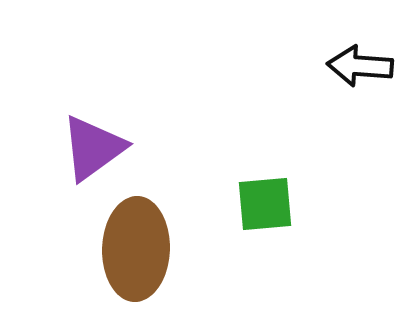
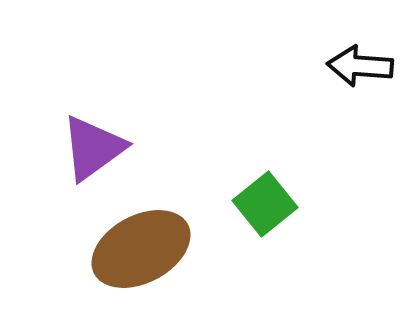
green square: rotated 34 degrees counterclockwise
brown ellipse: moved 5 px right; rotated 60 degrees clockwise
